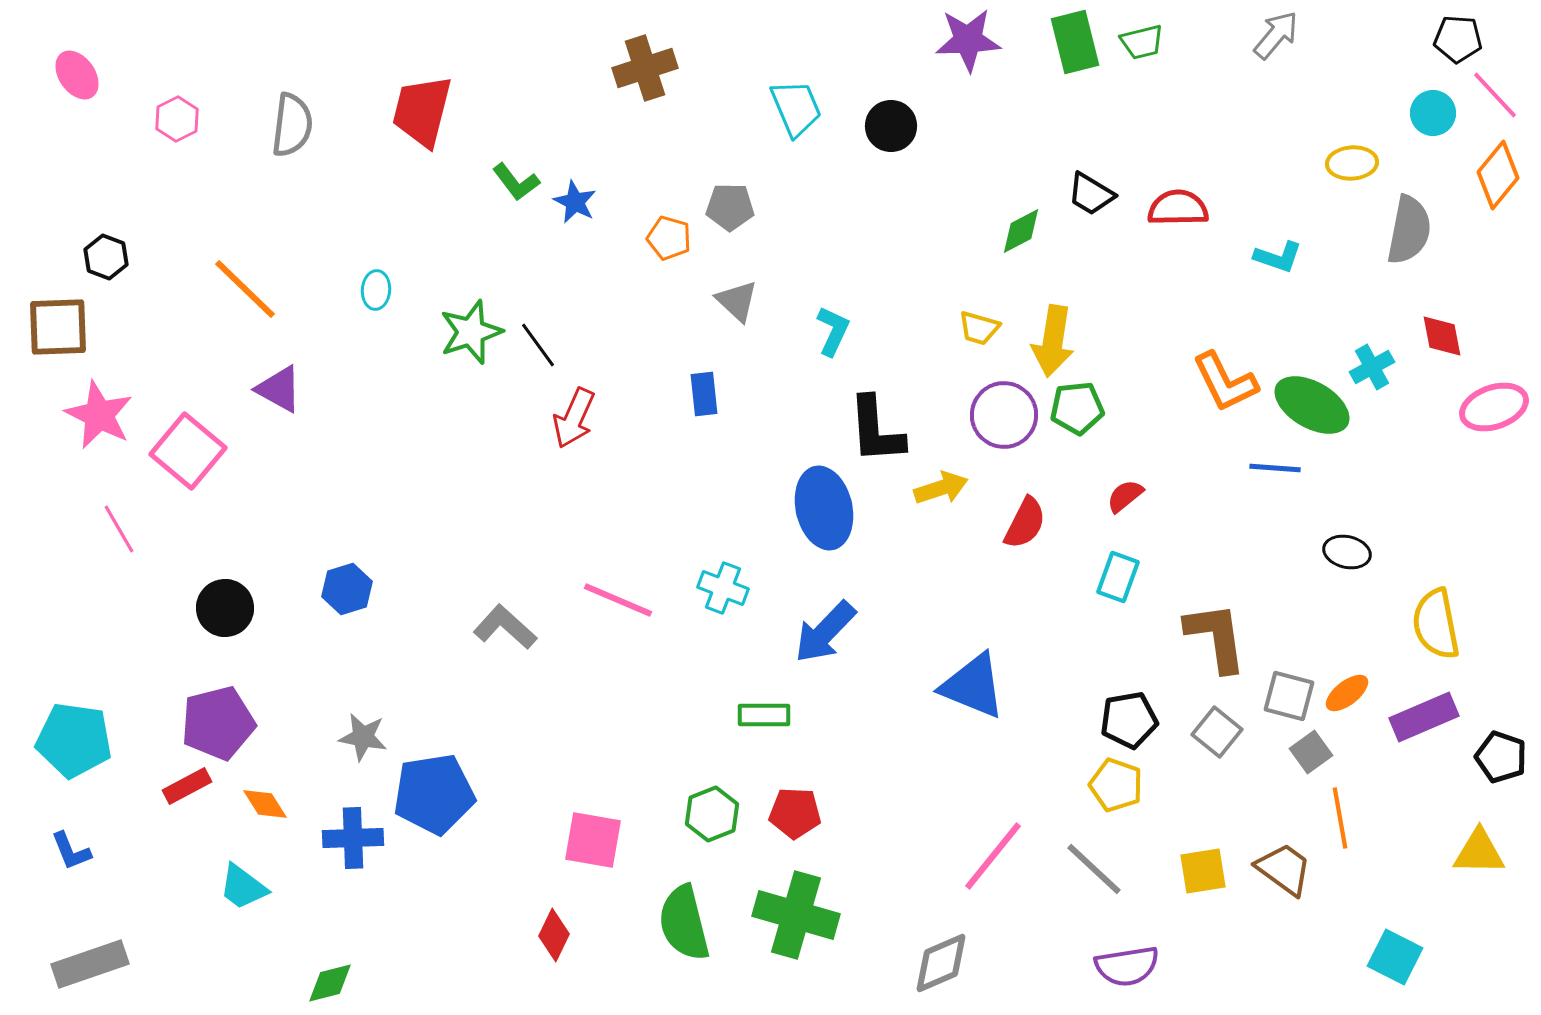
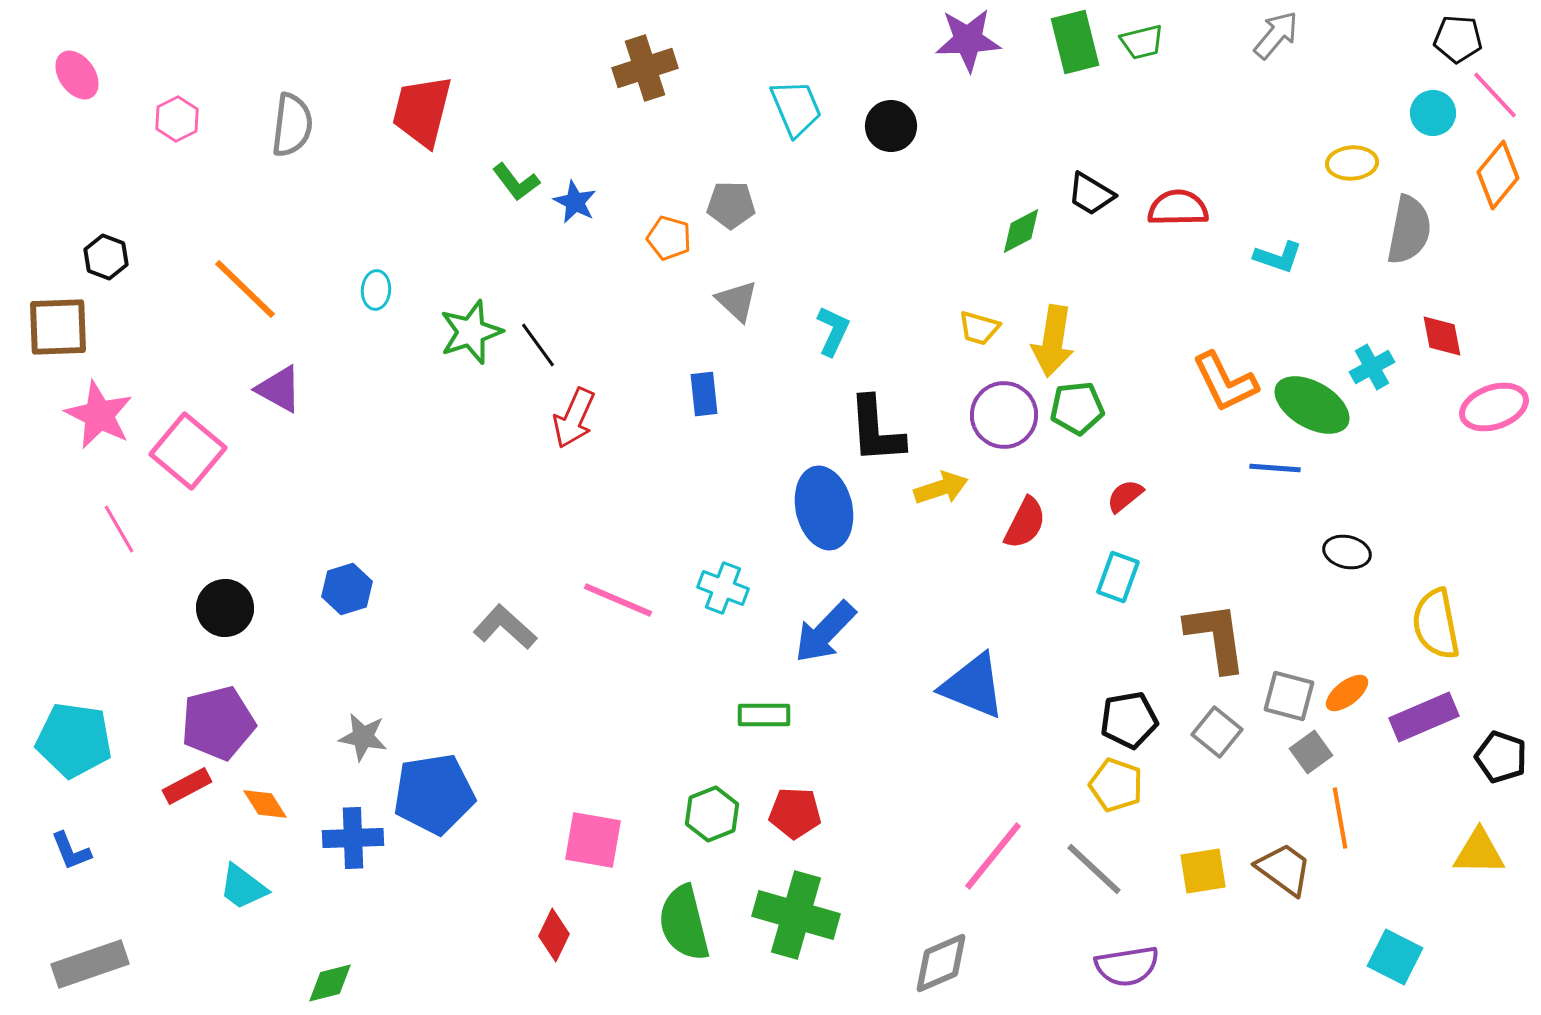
gray pentagon at (730, 207): moved 1 px right, 2 px up
